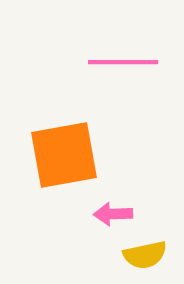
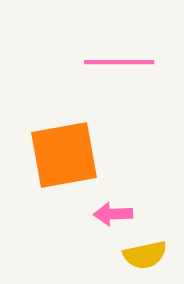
pink line: moved 4 px left
